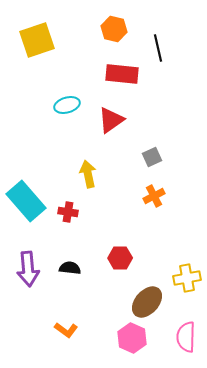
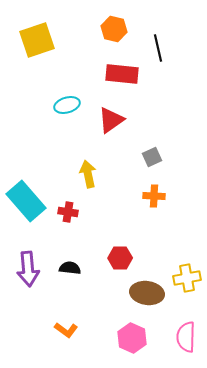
orange cross: rotated 30 degrees clockwise
brown ellipse: moved 9 px up; rotated 56 degrees clockwise
